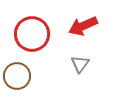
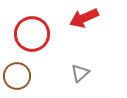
red arrow: moved 1 px right, 8 px up
gray triangle: moved 9 px down; rotated 12 degrees clockwise
